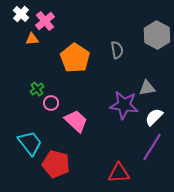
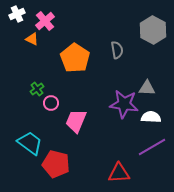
white cross: moved 4 px left; rotated 21 degrees clockwise
gray hexagon: moved 4 px left, 5 px up
orange triangle: rotated 32 degrees clockwise
gray triangle: rotated 12 degrees clockwise
purple star: moved 1 px up
white semicircle: moved 3 px left; rotated 48 degrees clockwise
pink trapezoid: rotated 110 degrees counterclockwise
cyan trapezoid: rotated 16 degrees counterclockwise
purple line: rotated 28 degrees clockwise
